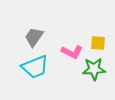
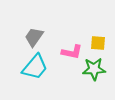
pink L-shape: rotated 15 degrees counterclockwise
cyan trapezoid: rotated 28 degrees counterclockwise
